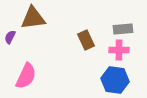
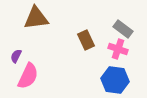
brown triangle: moved 3 px right
gray rectangle: rotated 42 degrees clockwise
purple semicircle: moved 6 px right, 19 px down
pink cross: moved 1 px left, 1 px up; rotated 18 degrees clockwise
pink semicircle: moved 2 px right
